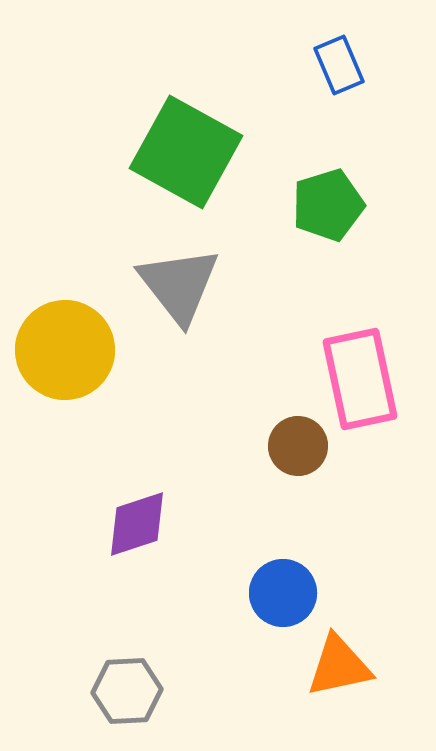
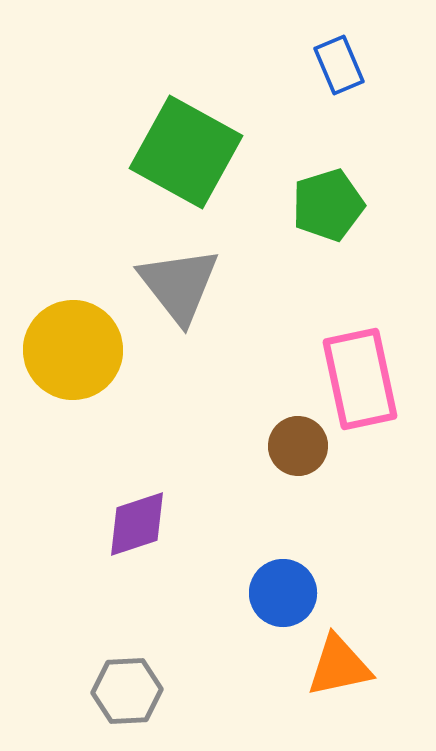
yellow circle: moved 8 px right
